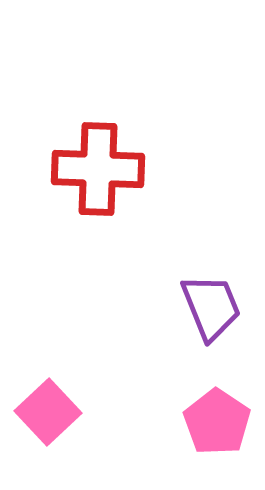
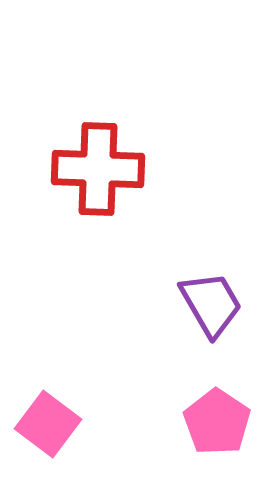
purple trapezoid: moved 3 px up; rotated 8 degrees counterclockwise
pink square: moved 12 px down; rotated 10 degrees counterclockwise
